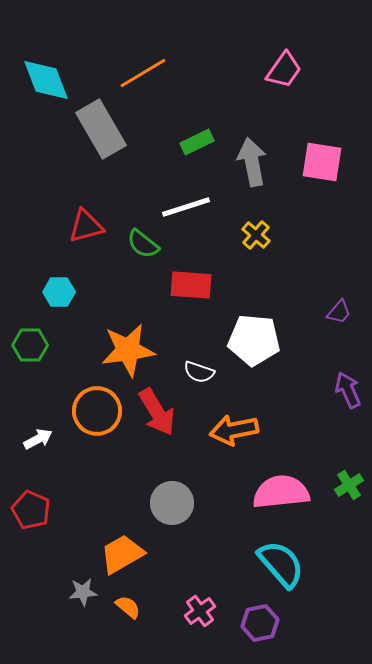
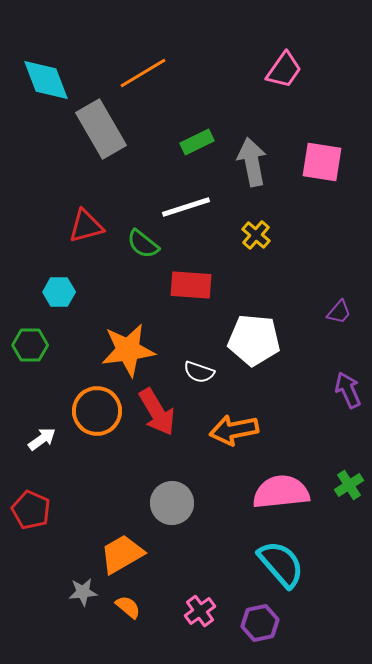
white arrow: moved 4 px right; rotated 8 degrees counterclockwise
